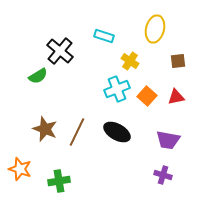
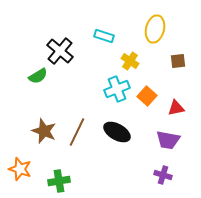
red triangle: moved 11 px down
brown star: moved 1 px left, 2 px down
